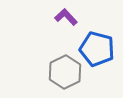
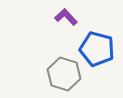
gray hexagon: moved 1 px left, 2 px down; rotated 16 degrees counterclockwise
